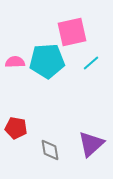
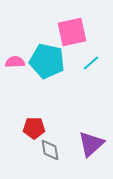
cyan pentagon: rotated 16 degrees clockwise
red pentagon: moved 18 px right; rotated 10 degrees counterclockwise
